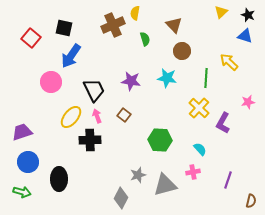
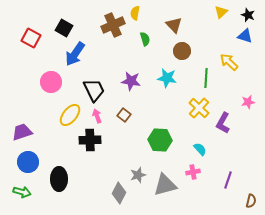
black square: rotated 18 degrees clockwise
red square: rotated 12 degrees counterclockwise
blue arrow: moved 4 px right, 2 px up
yellow ellipse: moved 1 px left, 2 px up
gray diamond: moved 2 px left, 5 px up
